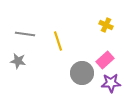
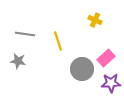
yellow cross: moved 11 px left, 5 px up
pink rectangle: moved 1 px right, 2 px up
gray circle: moved 4 px up
